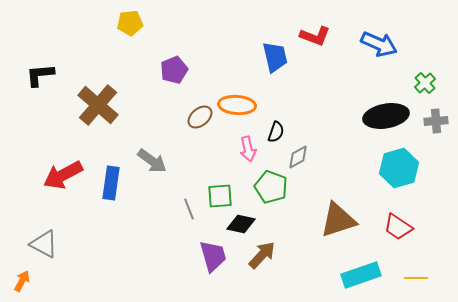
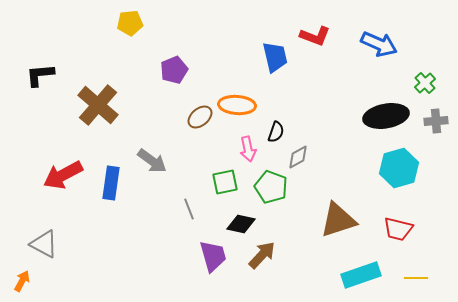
green square: moved 5 px right, 14 px up; rotated 8 degrees counterclockwise
red trapezoid: moved 2 px down; rotated 20 degrees counterclockwise
